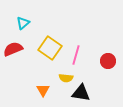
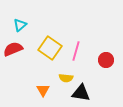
cyan triangle: moved 3 px left, 2 px down
pink line: moved 4 px up
red circle: moved 2 px left, 1 px up
